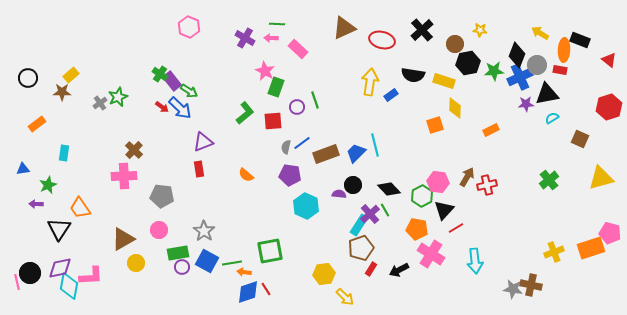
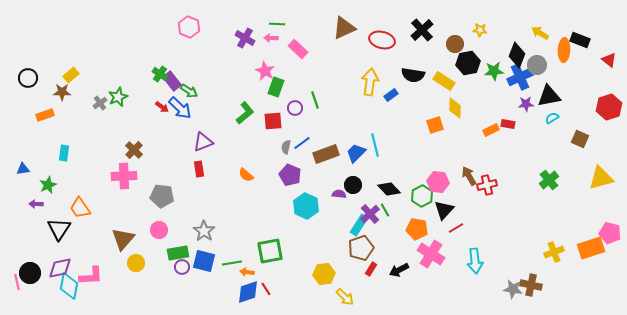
red rectangle at (560, 70): moved 52 px left, 54 px down
yellow rectangle at (444, 81): rotated 15 degrees clockwise
black triangle at (547, 94): moved 2 px right, 2 px down
purple circle at (297, 107): moved 2 px left, 1 px down
orange rectangle at (37, 124): moved 8 px right, 9 px up; rotated 18 degrees clockwise
purple pentagon at (290, 175): rotated 15 degrees clockwise
brown arrow at (467, 177): moved 2 px right, 1 px up; rotated 60 degrees counterclockwise
brown triangle at (123, 239): rotated 20 degrees counterclockwise
blue square at (207, 261): moved 3 px left; rotated 15 degrees counterclockwise
orange arrow at (244, 272): moved 3 px right
